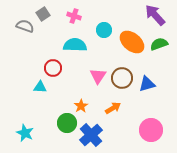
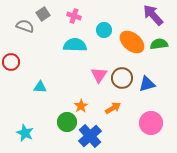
purple arrow: moved 2 px left
green semicircle: rotated 12 degrees clockwise
red circle: moved 42 px left, 6 px up
pink triangle: moved 1 px right, 1 px up
green circle: moved 1 px up
pink circle: moved 7 px up
blue cross: moved 1 px left, 1 px down
